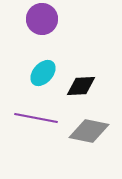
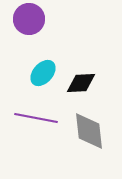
purple circle: moved 13 px left
black diamond: moved 3 px up
gray diamond: rotated 72 degrees clockwise
